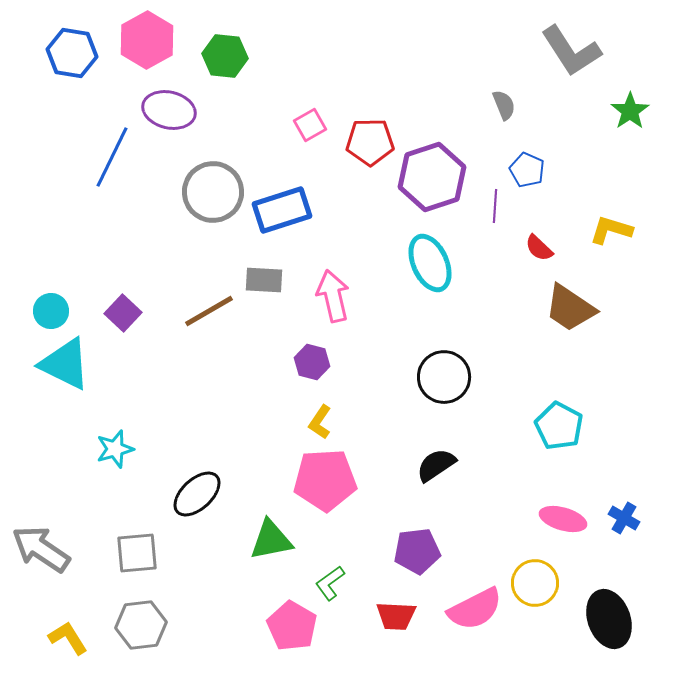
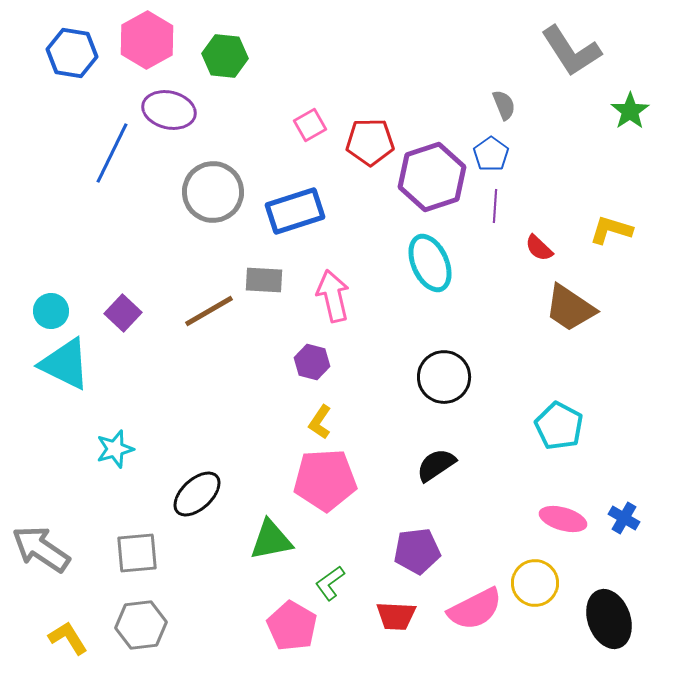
blue line at (112, 157): moved 4 px up
blue pentagon at (527, 170): moved 36 px left, 16 px up; rotated 12 degrees clockwise
blue rectangle at (282, 210): moved 13 px right, 1 px down
